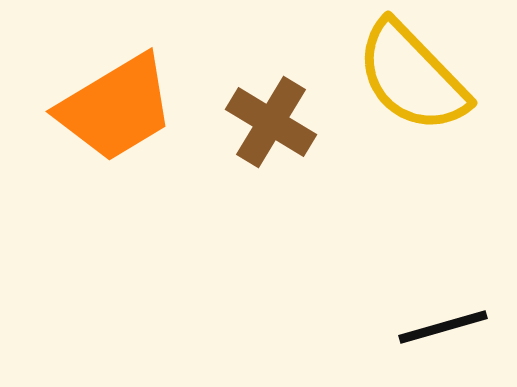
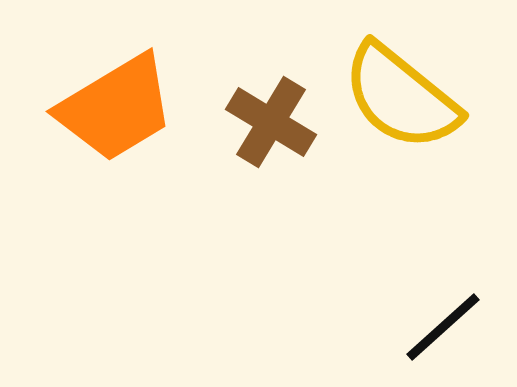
yellow semicircle: moved 11 px left, 20 px down; rotated 7 degrees counterclockwise
black line: rotated 26 degrees counterclockwise
